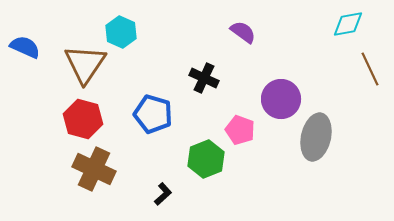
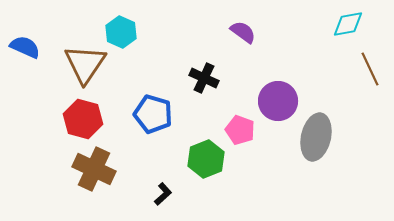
purple circle: moved 3 px left, 2 px down
